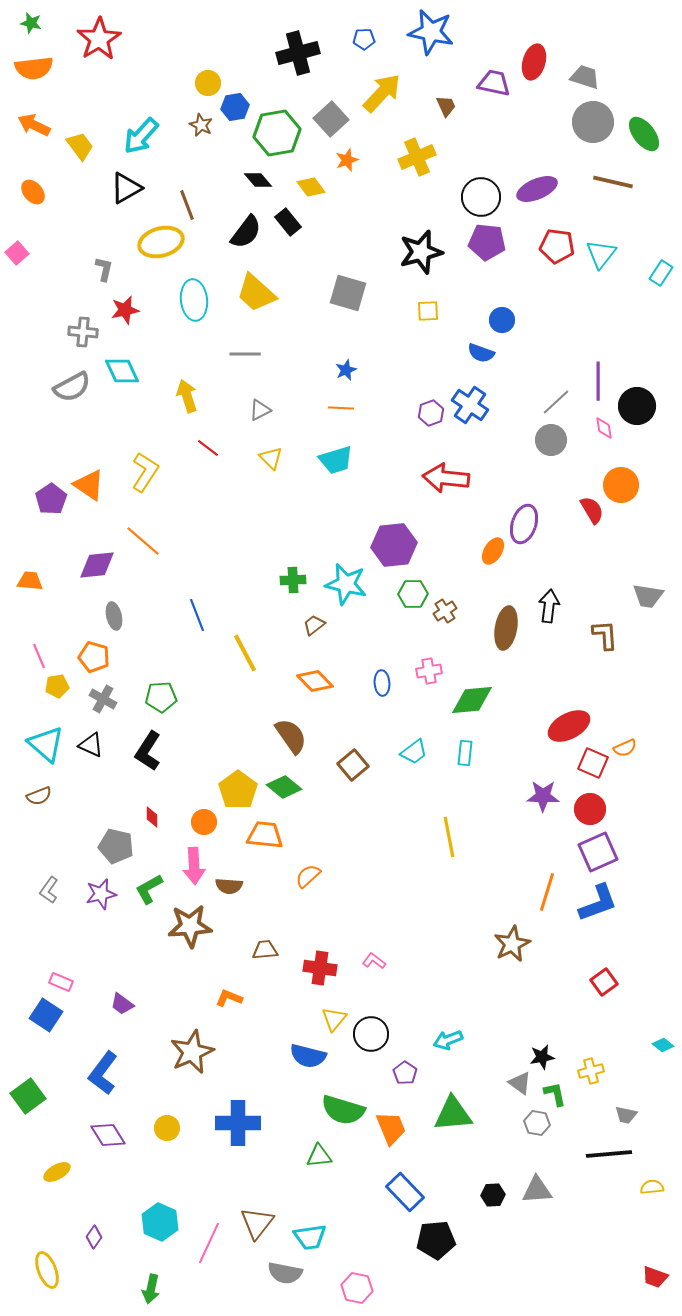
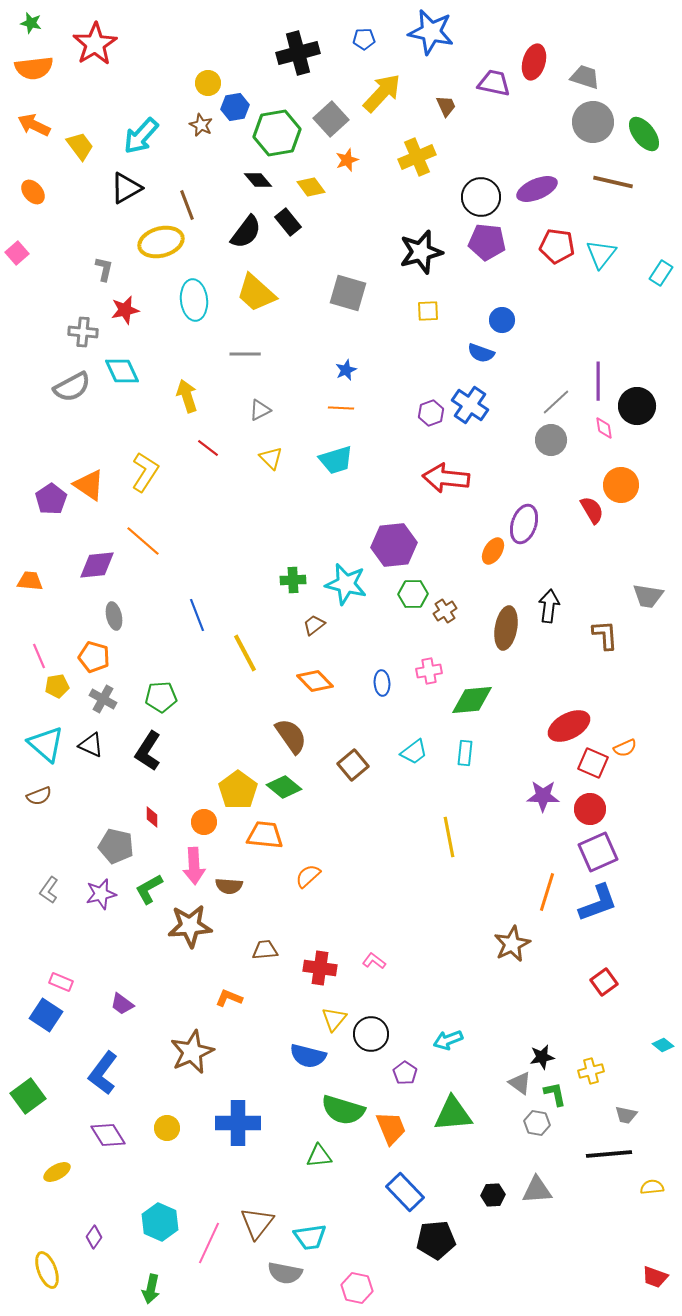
red star at (99, 39): moved 4 px left, 5 px down
